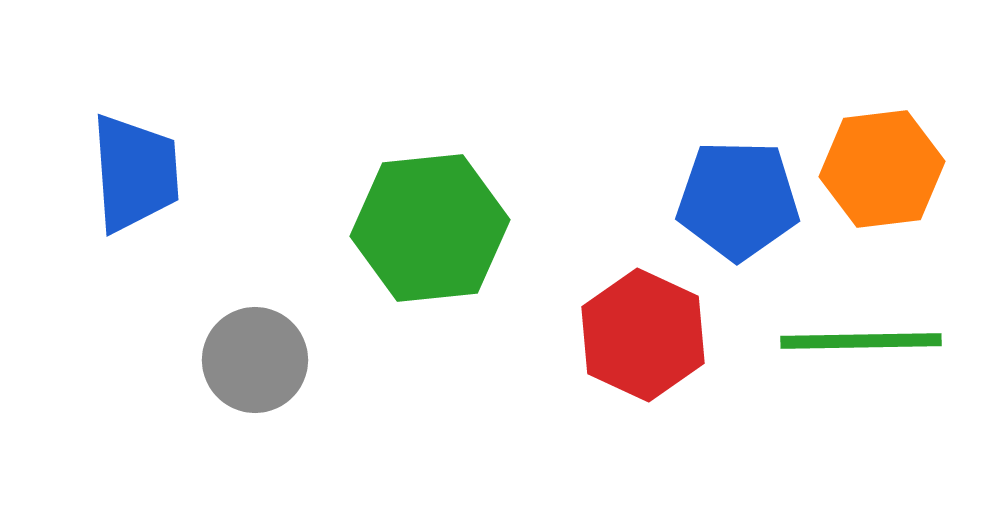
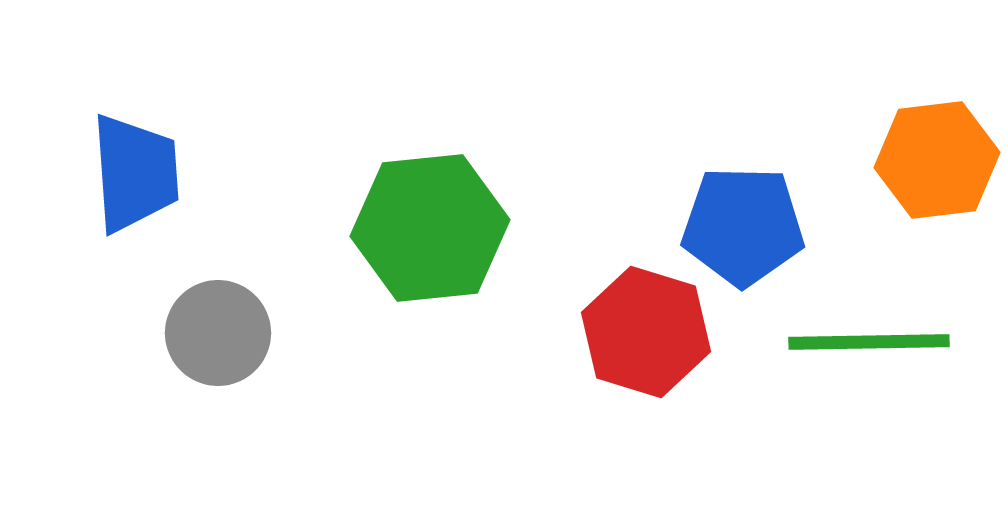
orange hexagon: moved 55 px right, 9 px up
blue pentagon: moved 5 px right, 26 px down
red hexagon: moved 3 px right, 3 px up; rotated 8 degrees counterclockwise
green line: moved 8 px right, 1 px down
gray circle: moved 37 px left, 27 px up
